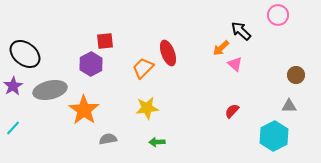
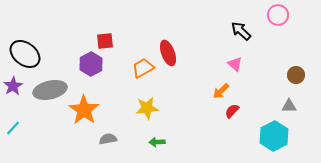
orange arrow: moved 43 px down
orange trapezoid: rotated 15 degrees clockwise
